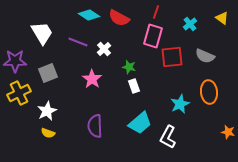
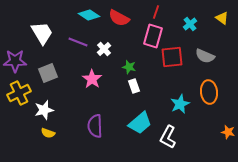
white star: moved 3 px left, 1 px up; rotated 12 degrees clockwise
